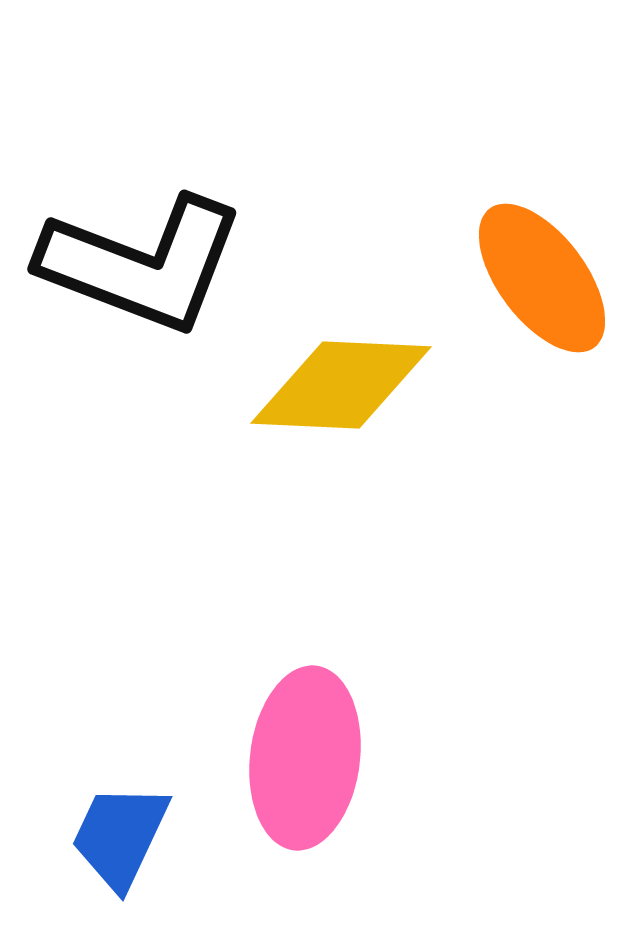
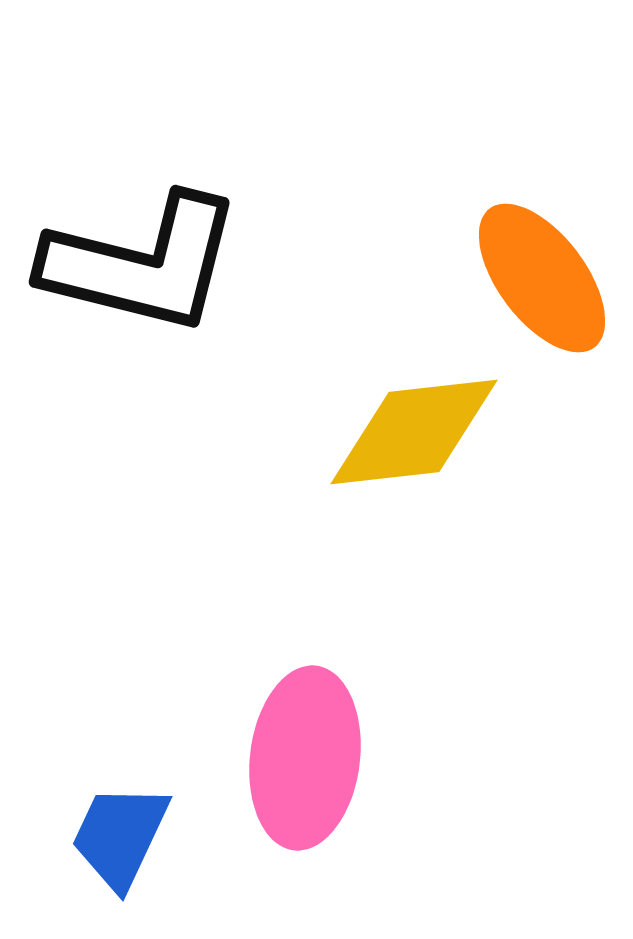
black L-shape: rotated 7 degrees counterclockwise
yellow diamond: moved 73 px right, 47 px down; rotated 9 degrees counterclockwise
